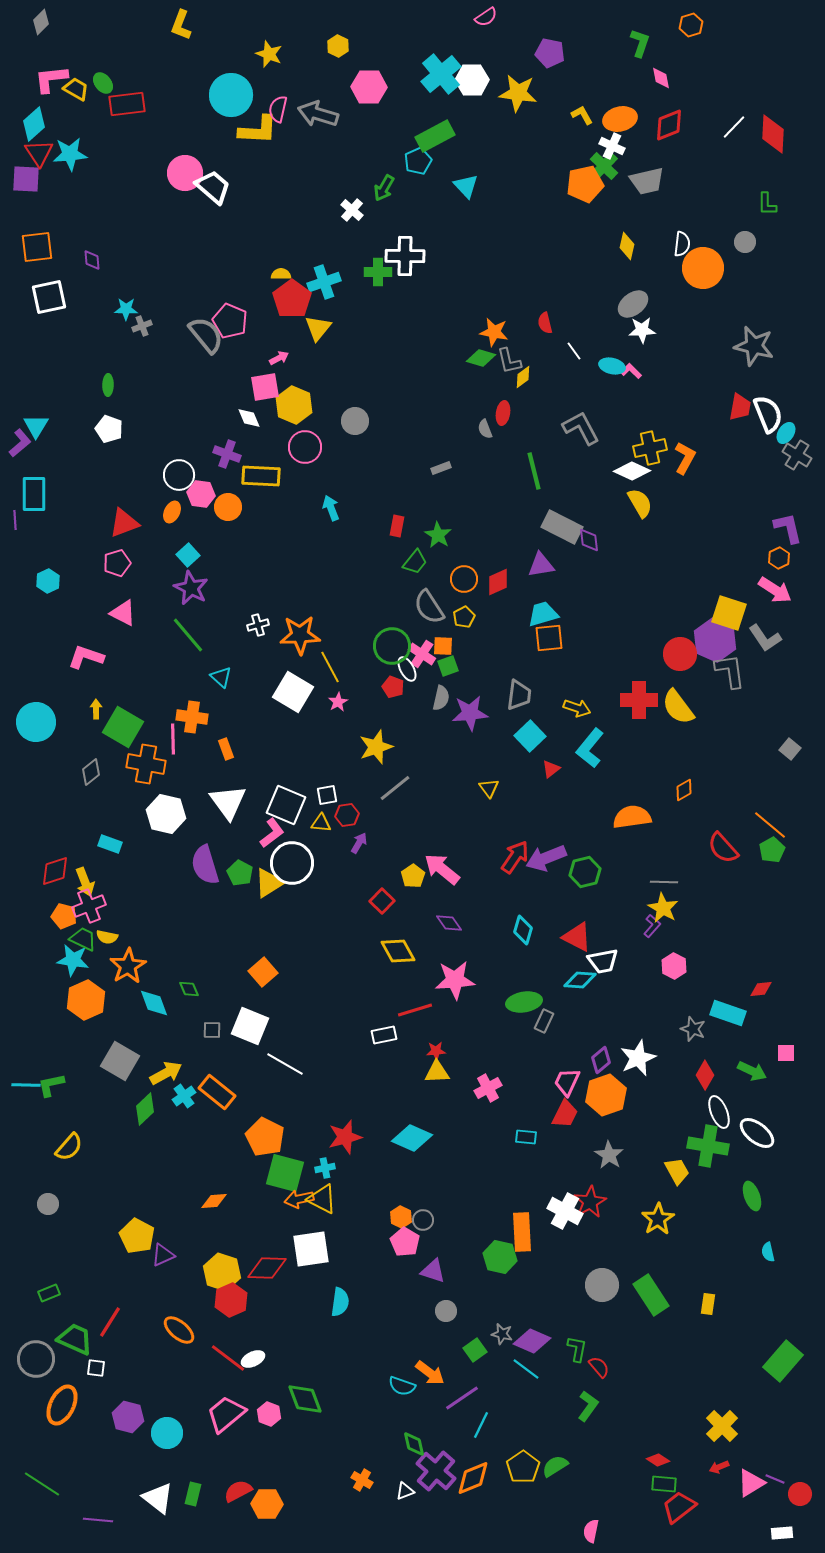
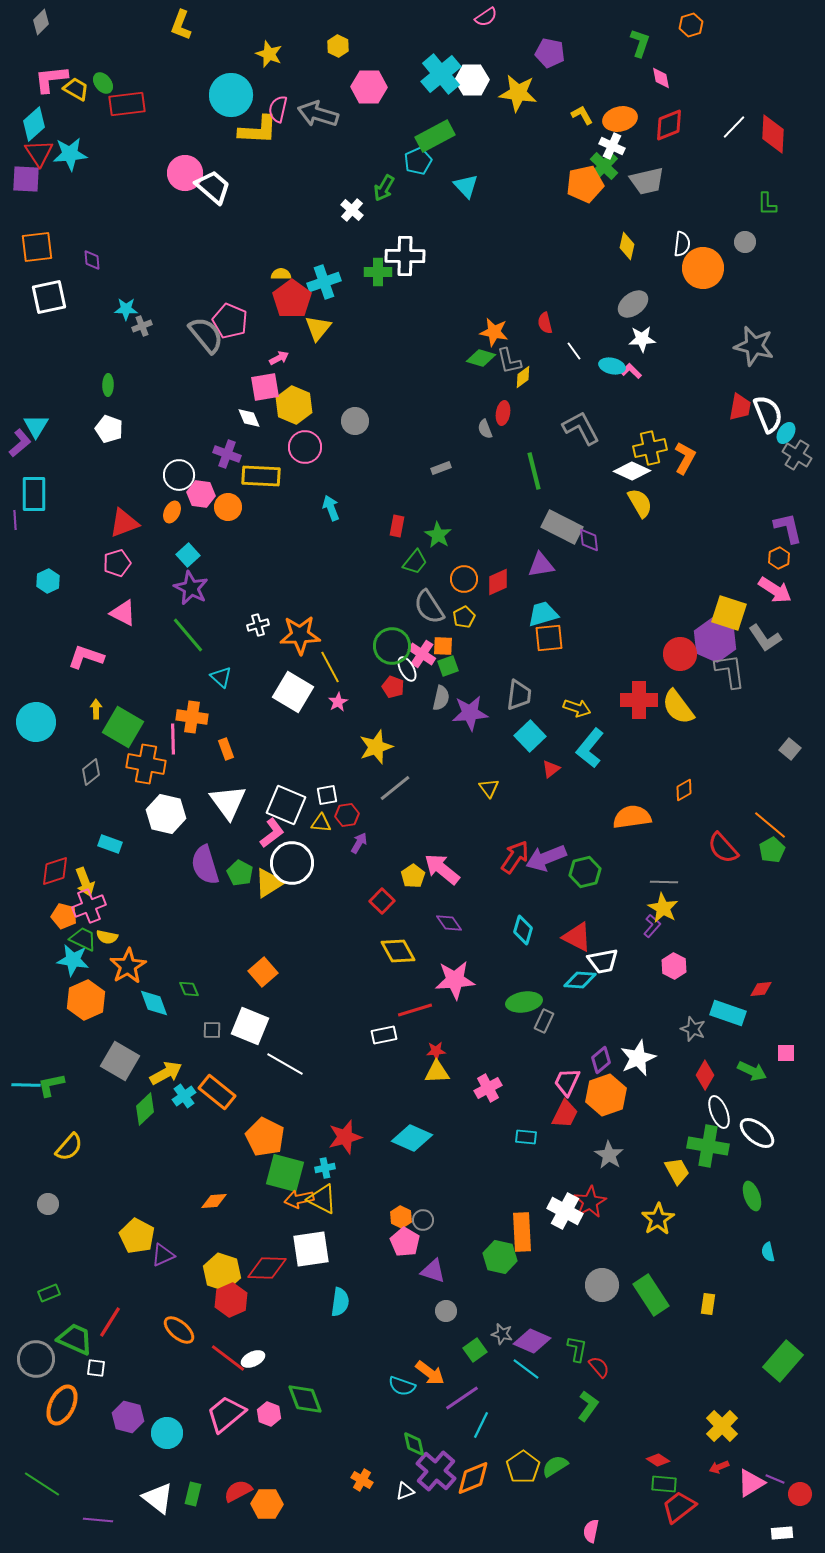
white star at (642, 330): moved 9 px down
